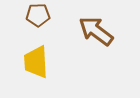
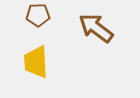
brown arrow: moved 3 px up
